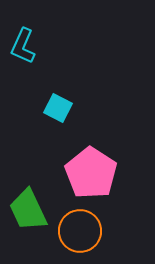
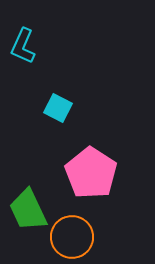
orange circle: moved 8 px left, 6 px down
